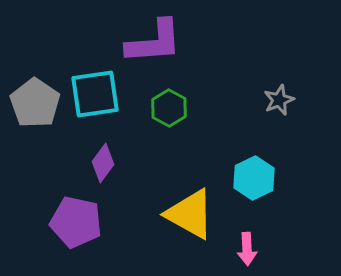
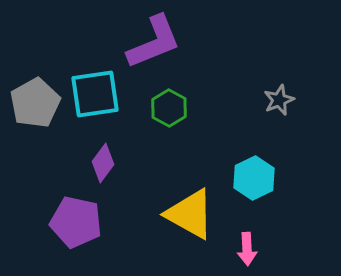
purple L-shape: rotated 18 degrees counterclockwise
gray pentagon: rotated 9 degrees clockwise
